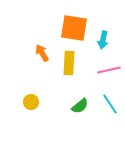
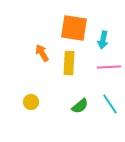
pink line: moved 3 px up; rotated 10 degrees clockwise
